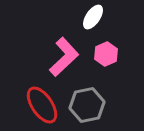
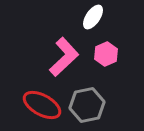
red ellipse: rotated 27 degrees counterclockwise
